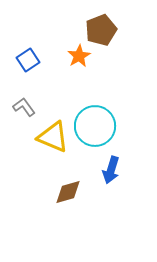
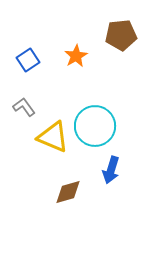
brown pentagon: moved 20 px right, 5 px down; rotated 16 degrees clockwise
orange star: moved 3 px left
